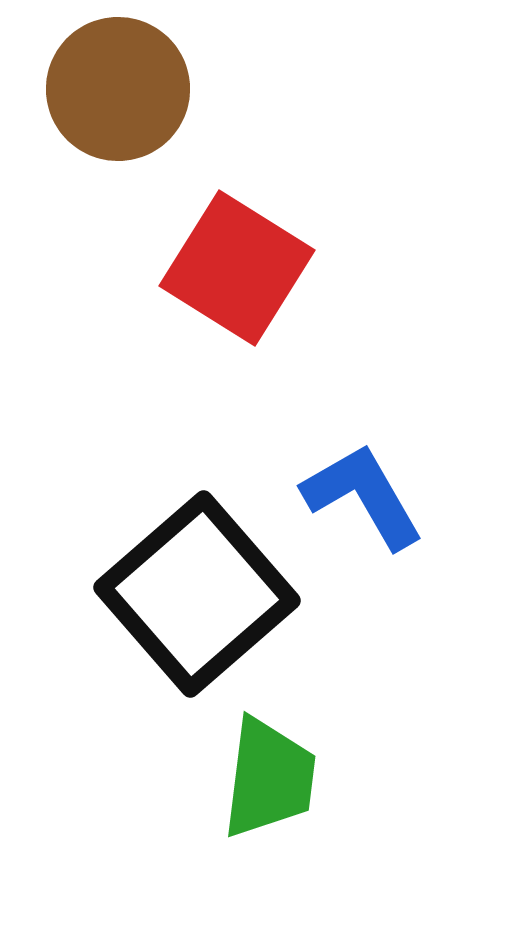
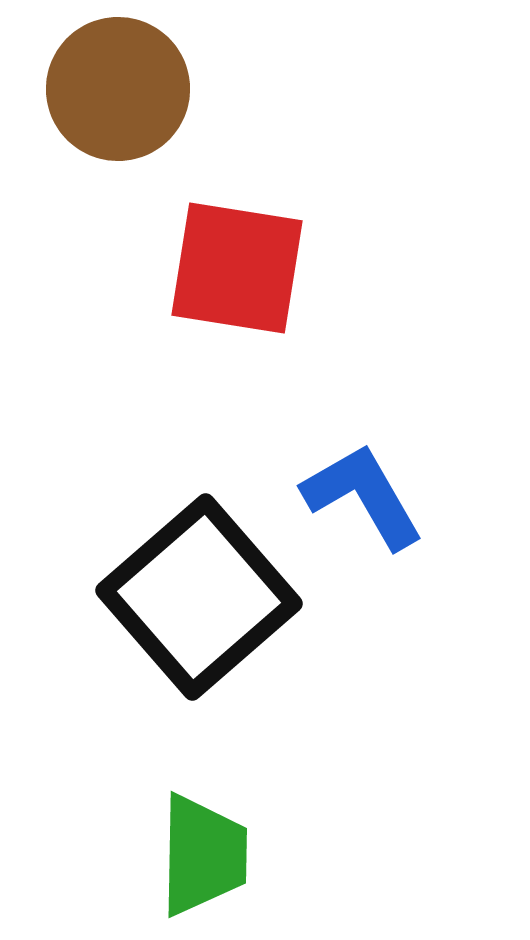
red square: rotated 23 degrees counterclockwise
black square: moved 2 px right, 3 px down
green trapezoid: moved 66 px left, 77 px down; rotated 6 degrees counterclockwise
